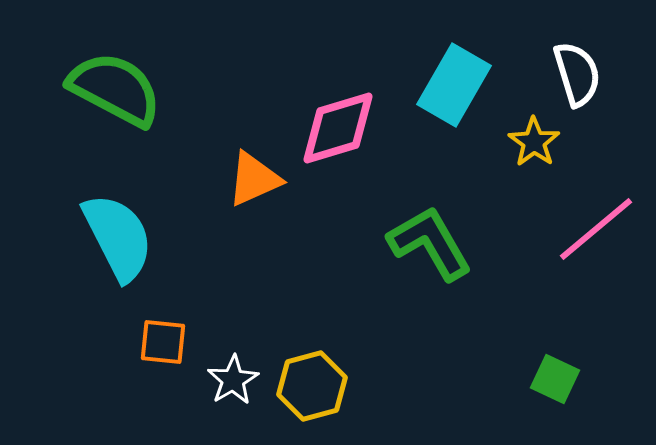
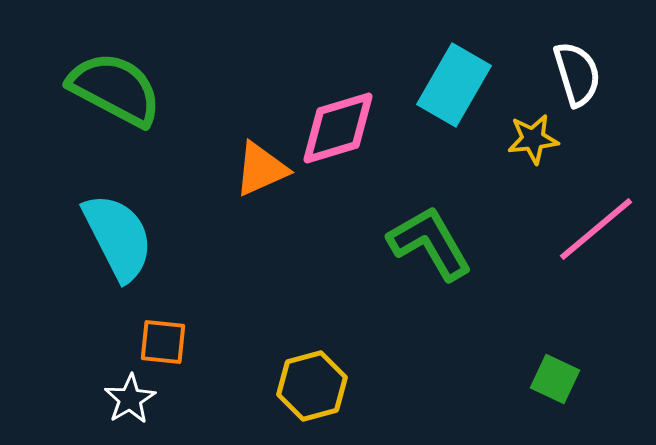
yellow star: moved 1 px left, 3 px up; rotated 30 degrees clockwise
orange triangle: moved 7 px right, 10 px up
white star: moved 103 px left, 19 px down
